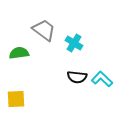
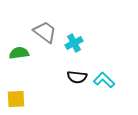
gray trapezoid: moved 1 px right, 2 px down
cyan cross: rotated 30 degrees clockwise
cyan L-shape: moved 2 px right, 1 px down
